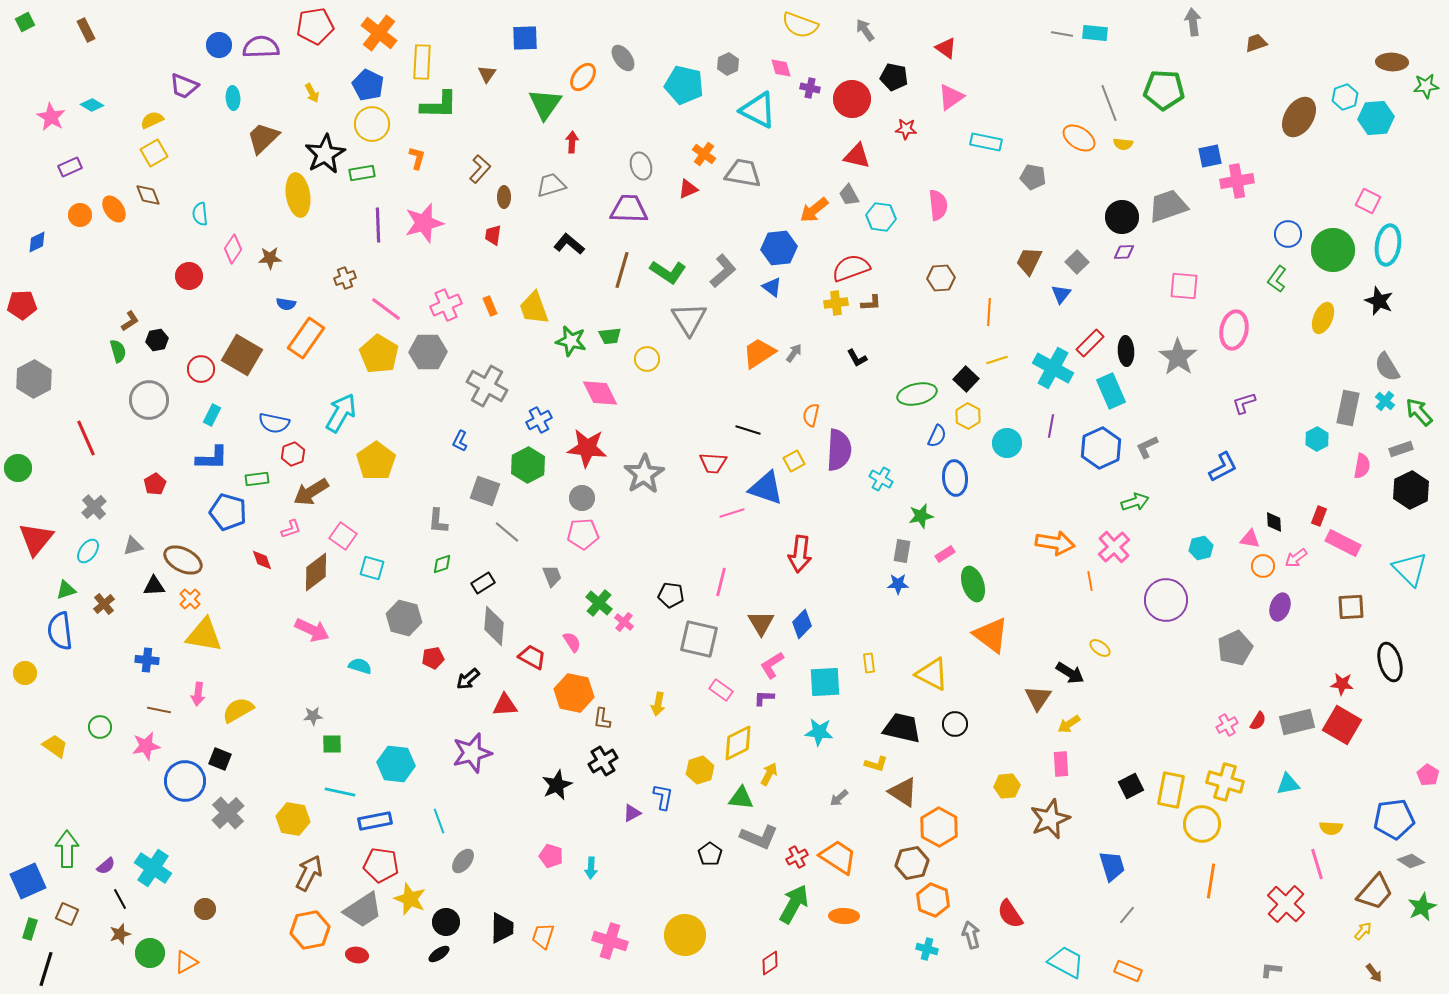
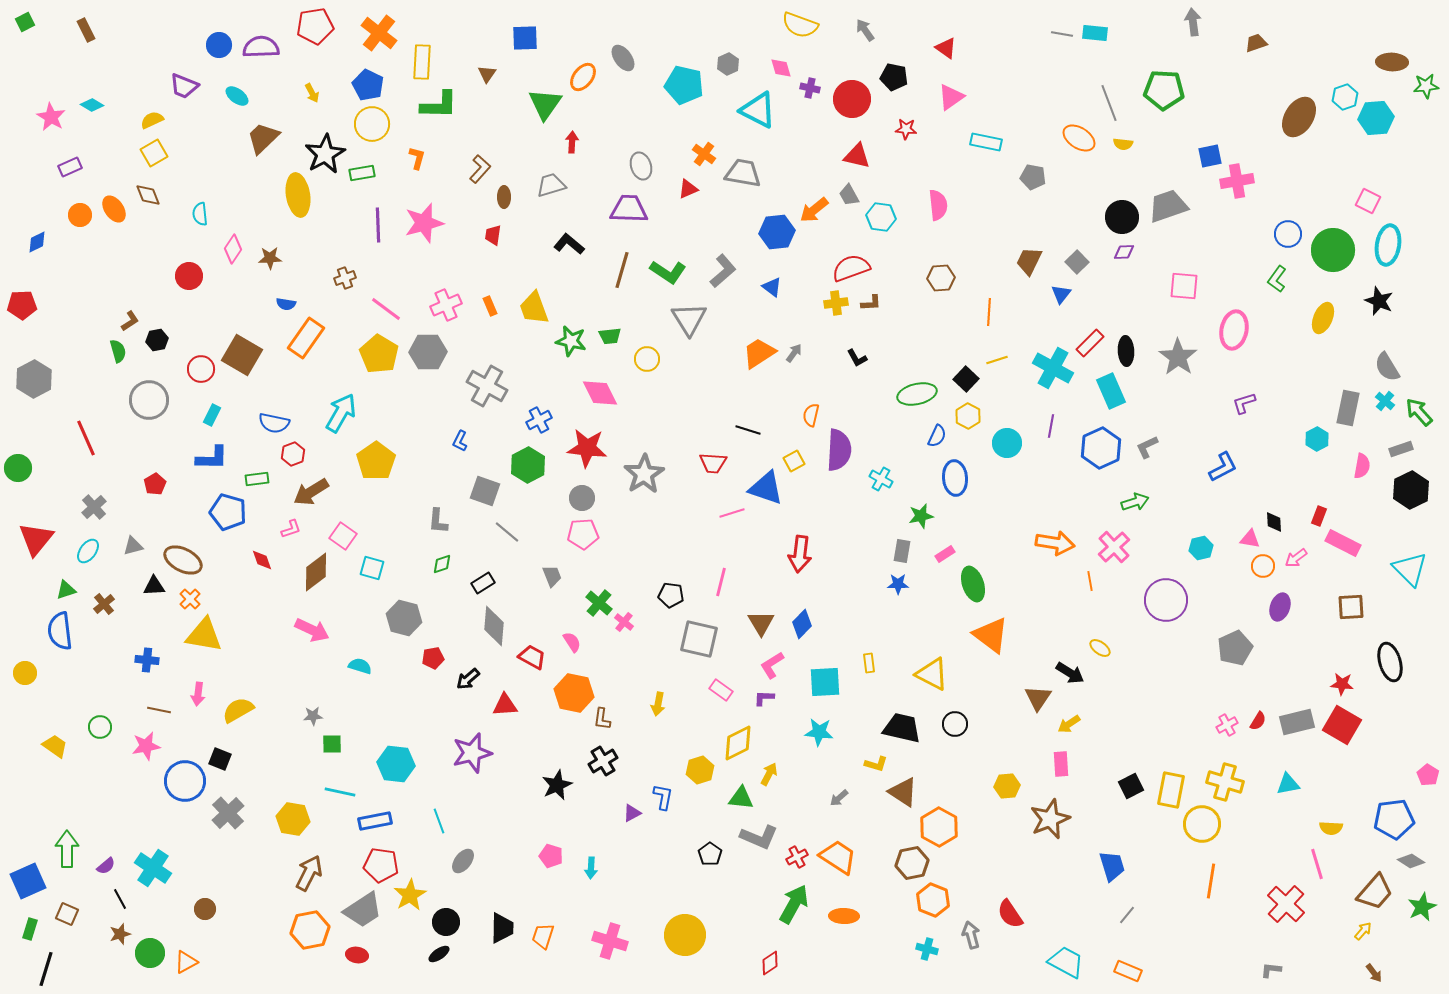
cyan ellipse at (233, 98): moved 4 px right, 2 px up; rotated 50 degrees counterclockwise
blue hexagon at (779, 248): moved 2 px left, 16 px up
yellow star at (410, 899): moved 4 px up; rotated 20 degrees clockwise
